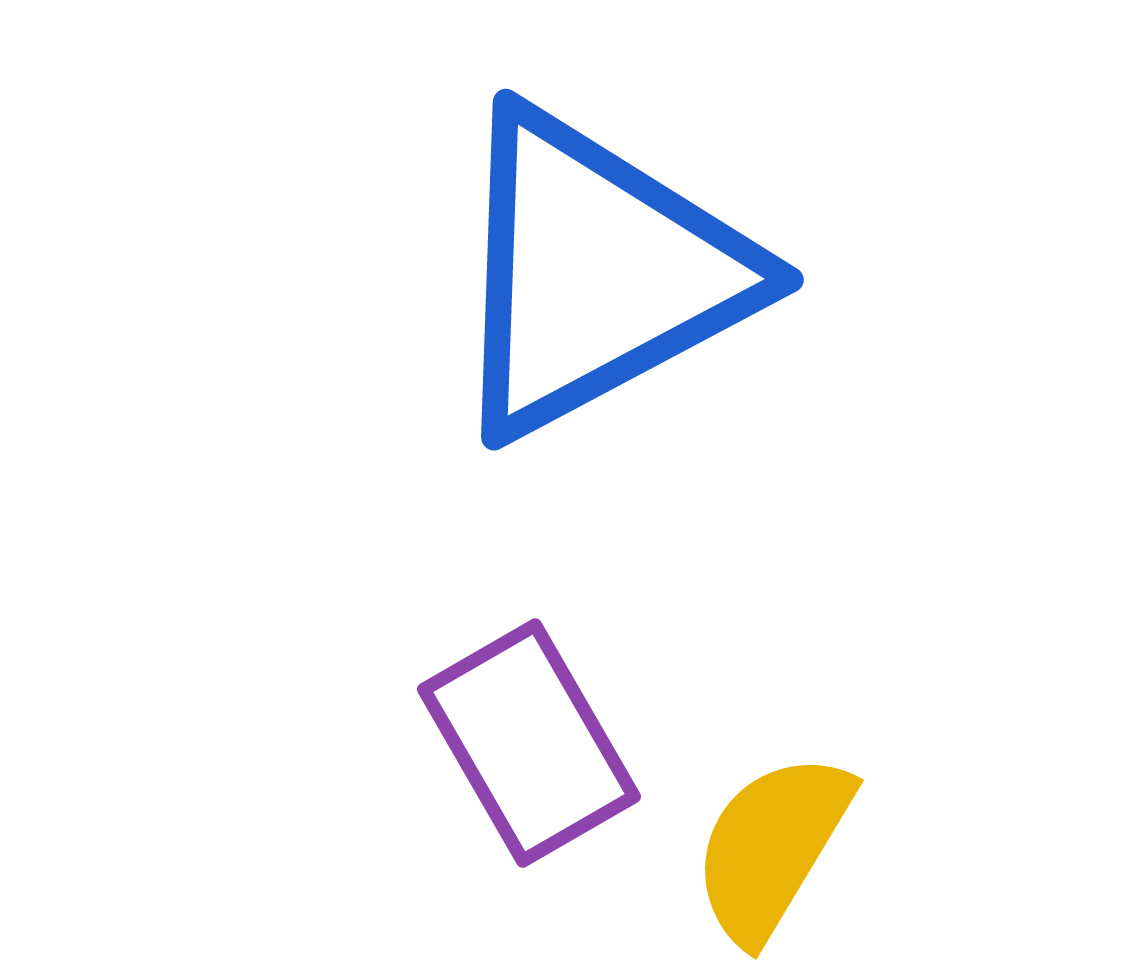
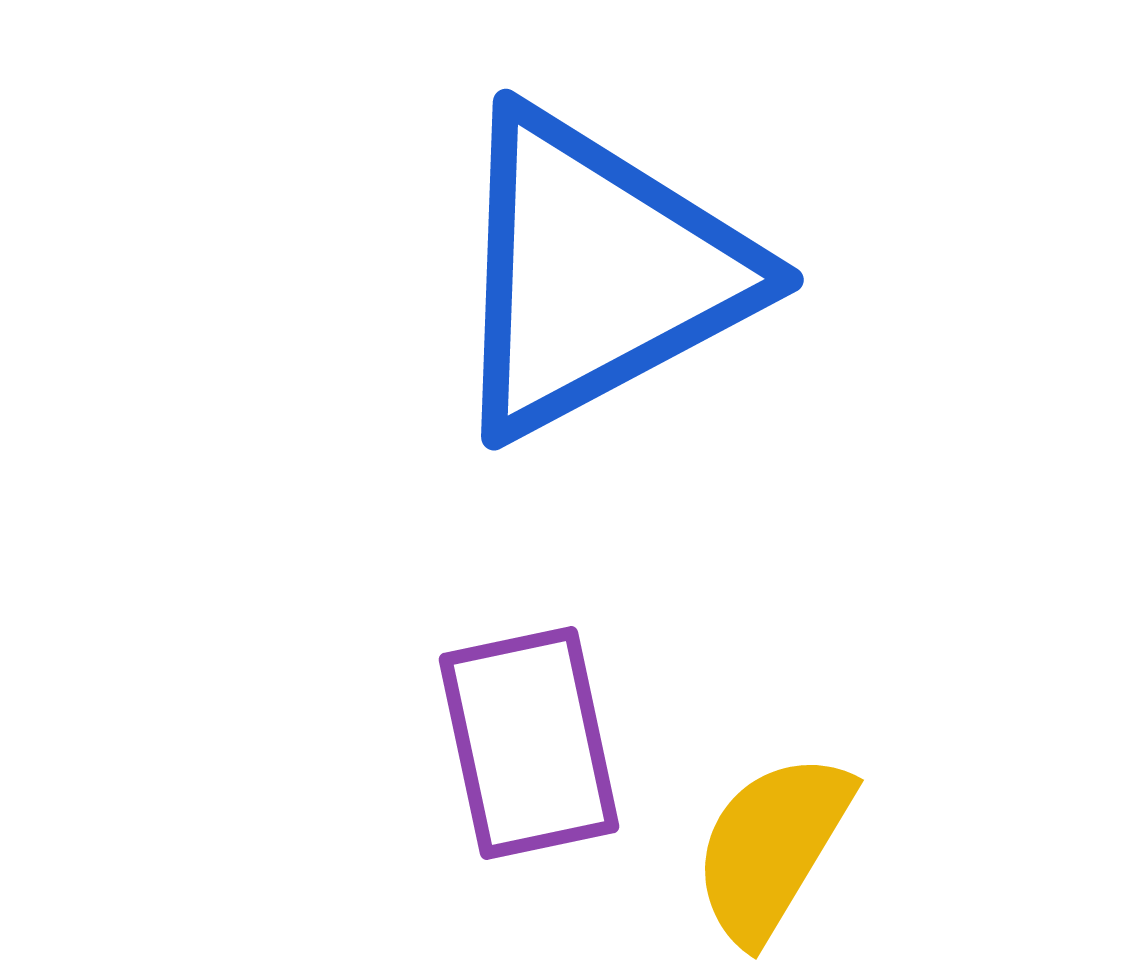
purple rectangle: rotated 18 degrees clockwise
